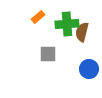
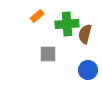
orange rectangle: moved 1 px left, 1 px up
brown semicircle: moved 3 px right, 2 px down
blue circle: moved 1 px left, 1 px down
